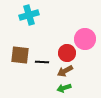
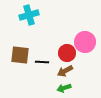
pink circle: moved 3 px down
